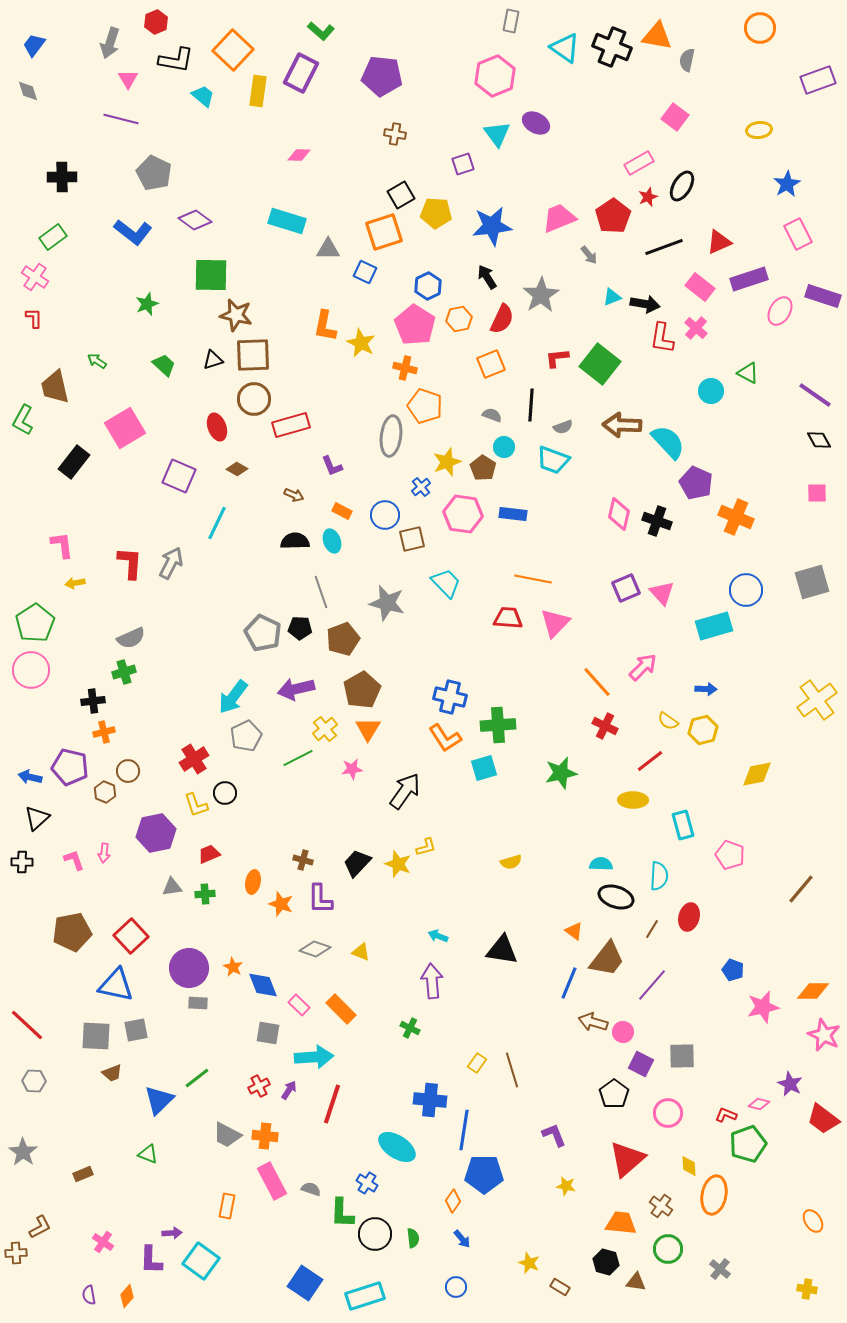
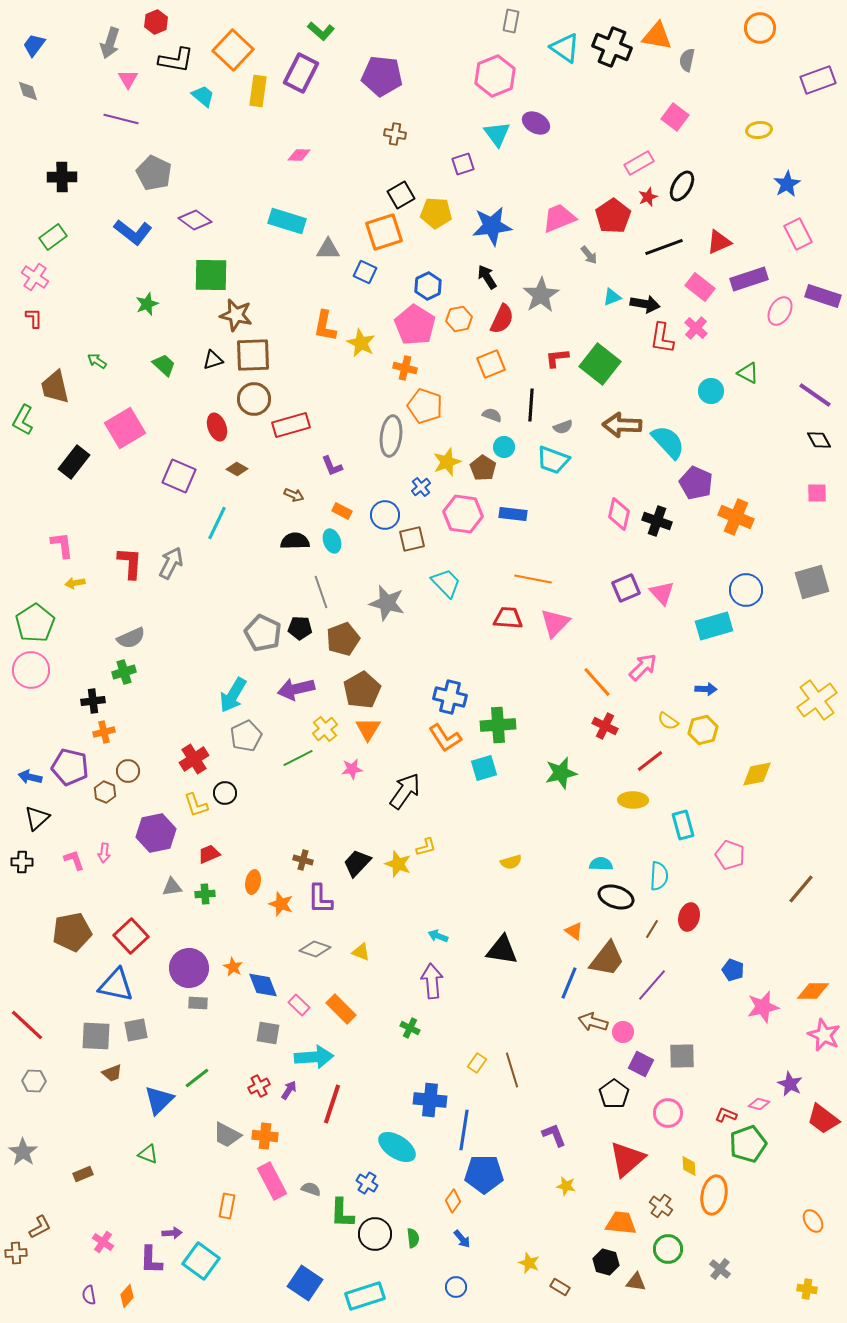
cyan arrow at (233, 697): moved 2 px up; rotated 6 degrees counterclockwise
